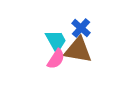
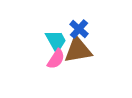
blue cross: moved 2 px left, 1 px down
brown triangle: rotated 20 degrees counterclockwise
